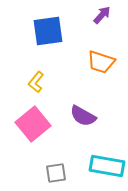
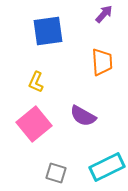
purple arrow: moved 2 px right, 1 px up
orange trapezoid: moved 1 px right; rotated 112 degrees counterclockwise
yellow L-shape: rotated 15 degrees counterclockwise
pink square: moved 1 px right
cyan rectangle: moved 1 px down; rotated 36 degrees counterclockwise
gray square: rotated 25 degrees clockwise
